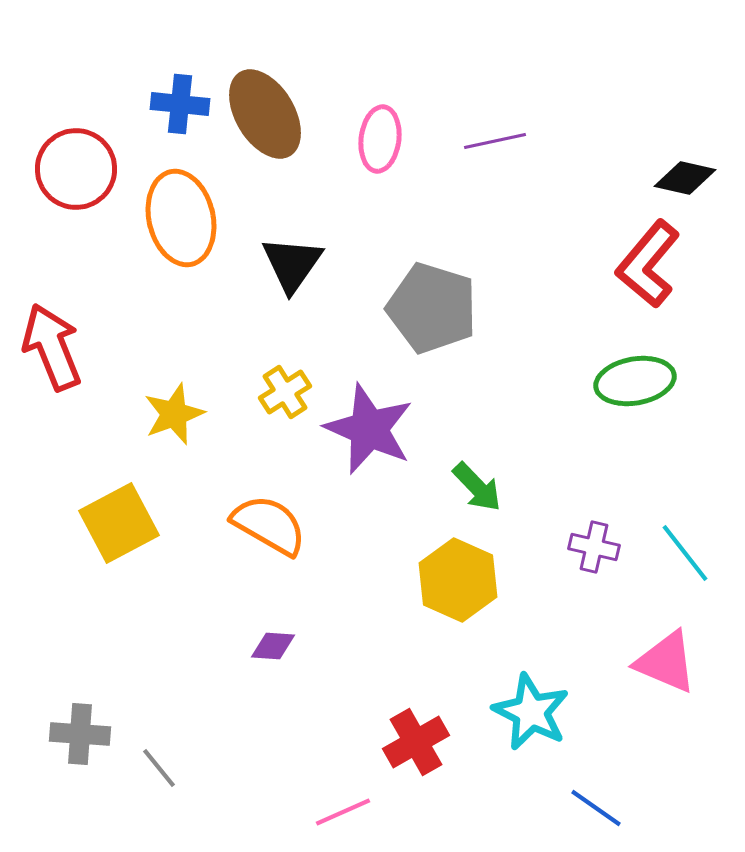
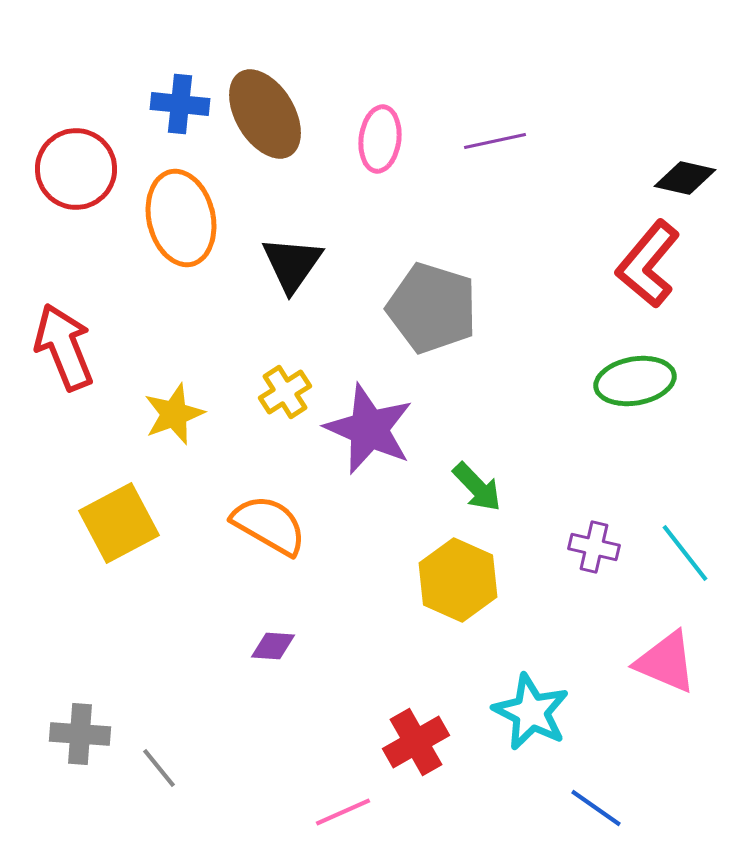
red arrow: moved 12 px right
